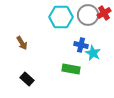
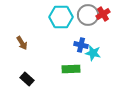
red cross: moved 1 px left, 1 px down
cyan star: rotated 14 degrees counterclockwise
green rectangle: rotated 12 degrees counterclockwise
